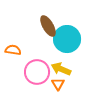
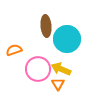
brown ellipse: moved 2 px left; rotated 25 degrees clockwise
orange semicircle: moved 1 px right; rotated 28 degrees counterclockwise
pink circle: moved 1 px right, 3 px up
